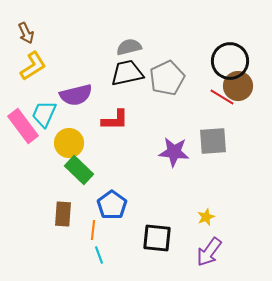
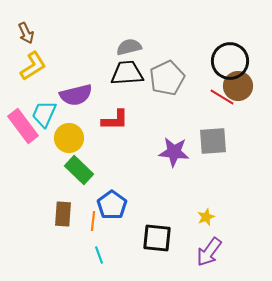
black trapezoid: rotated 8 degrees clockwise
yellow circle: moved 5 px up
orange line: moved 9 px up
